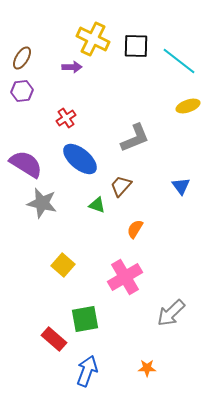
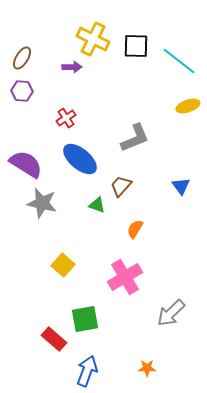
purple hexagon: rotated 10 degrees clockwise
